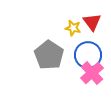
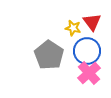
blue circle: moved 1 px left, 4 px up
pink cross: moved 3 px left
